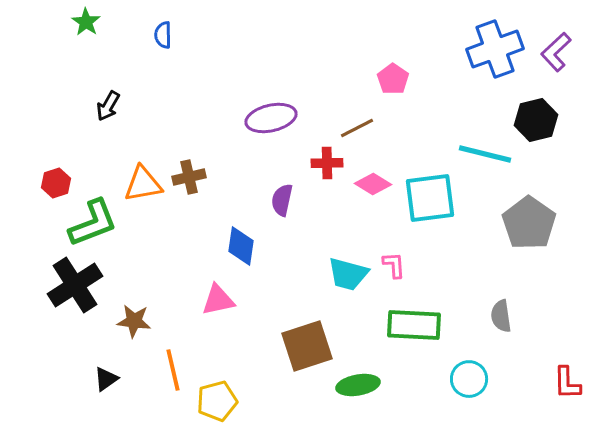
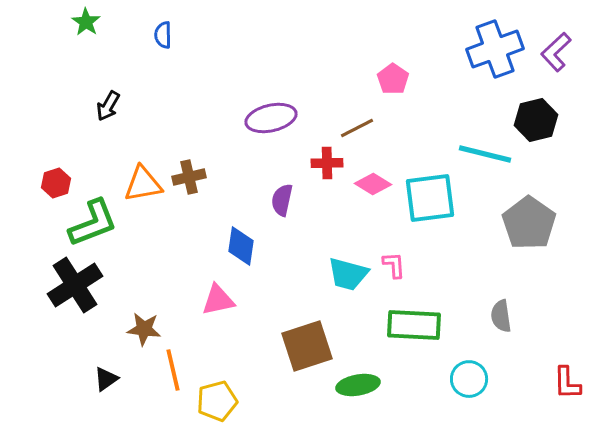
brown star: moved 10 px right, 8 px down
